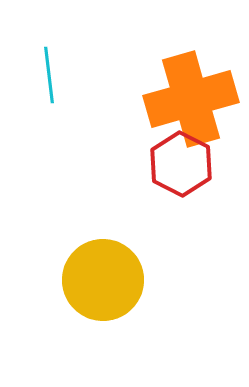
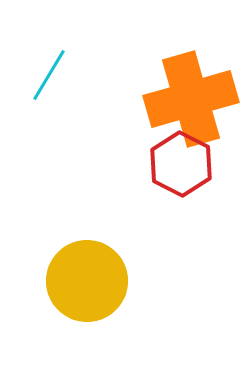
cyan line: rotated 38 degrees clockwise
yellow circle: moved 16 px left, 1 px down
